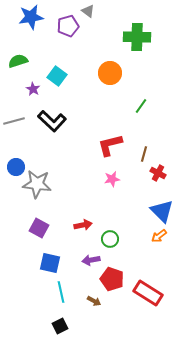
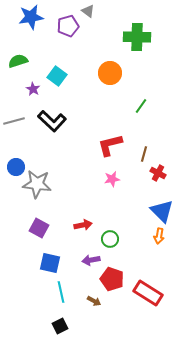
orange arrow: rotated 42 degrees counterclockwise
